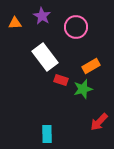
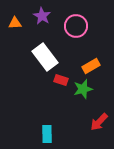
pink circle: moved 1 px up
